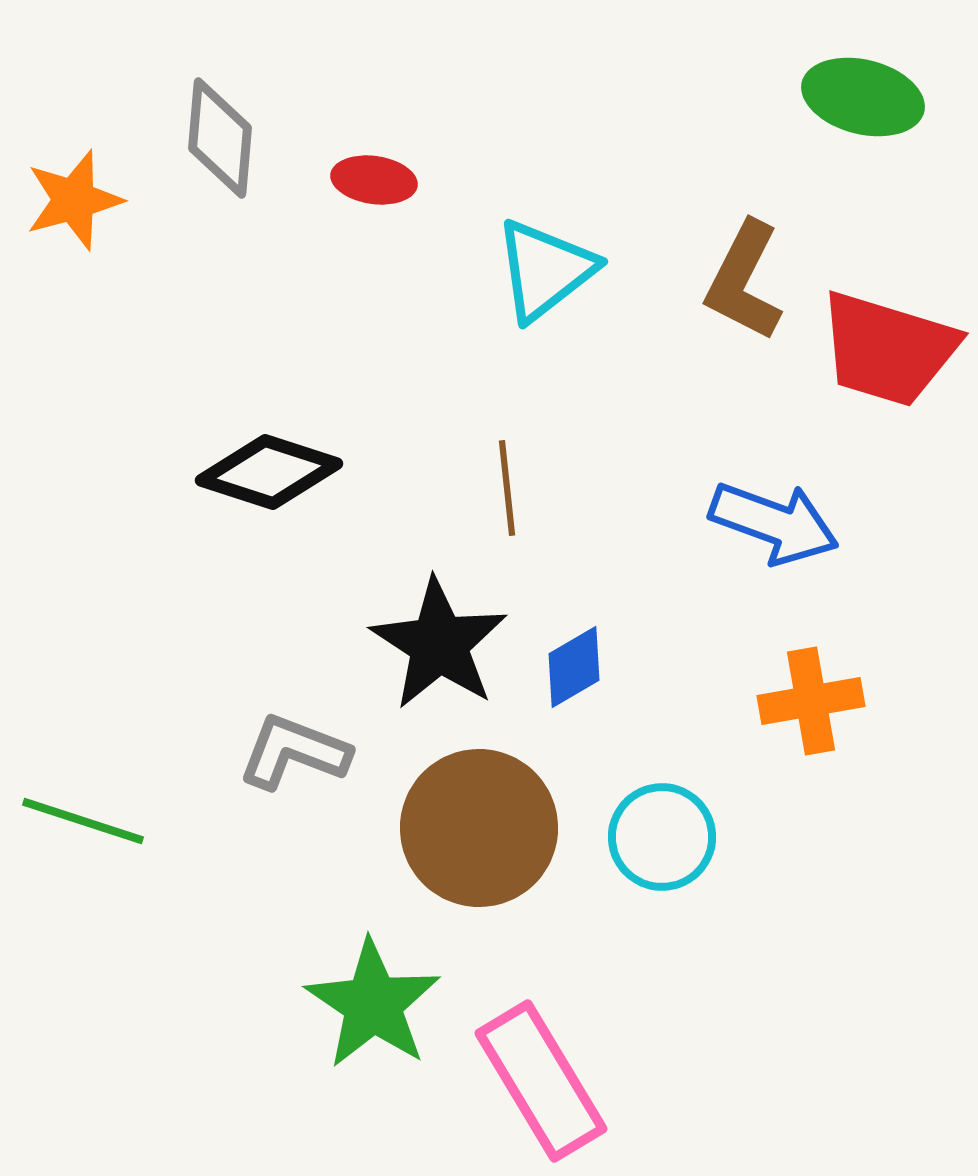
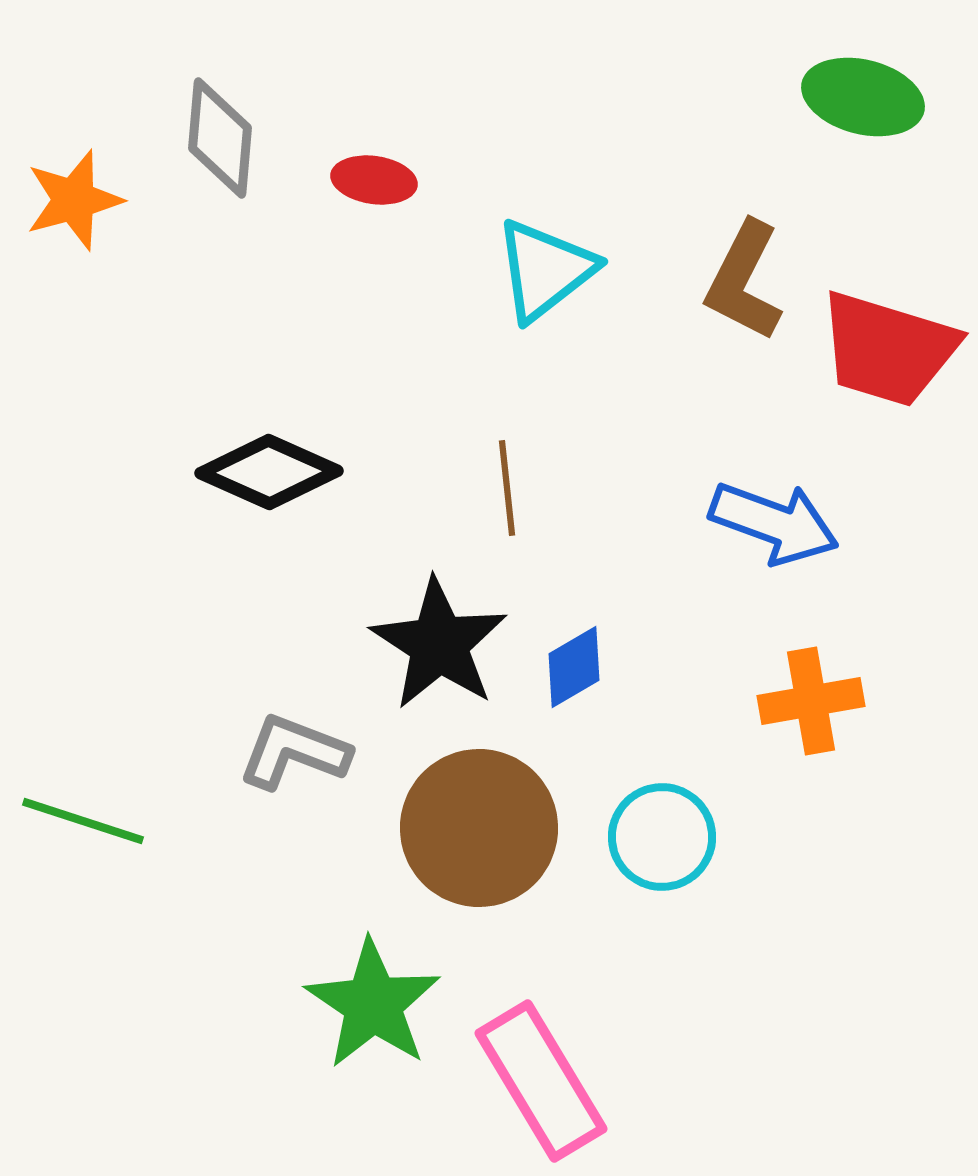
black diamond: rotated 6 degrees clockwise
